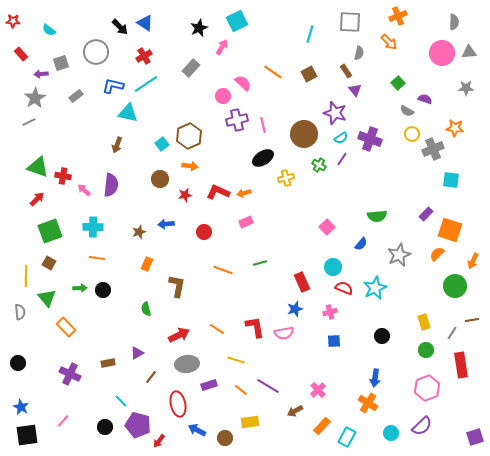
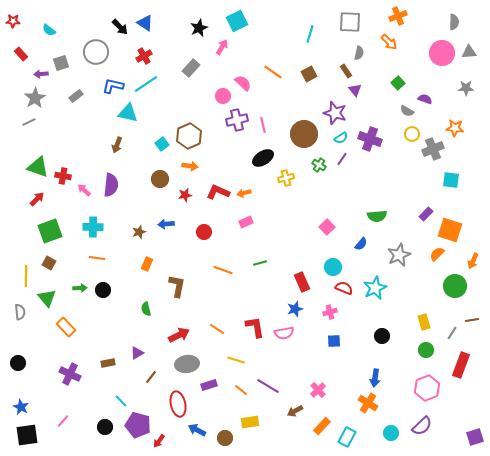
red rectangle at (461, 365): rotated 30 degrees clockwise
